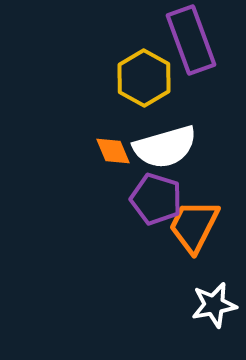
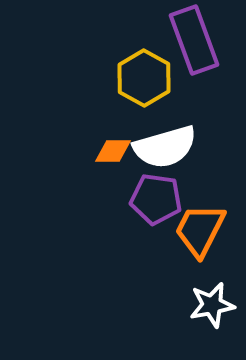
purple rectangle: moved 3 px right
orange diamond: rotated 66 degrees counterclockwise
purple pentagon: rotated 9 degrees counterclockwise
orange trapezoid: moved 6 px right, 4 px down
white star: moved 2 px left
